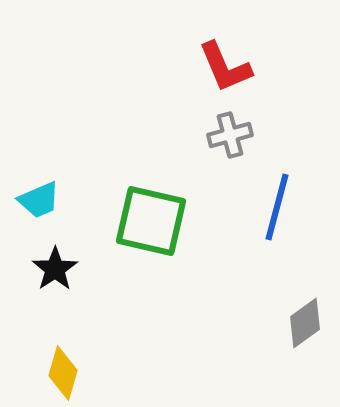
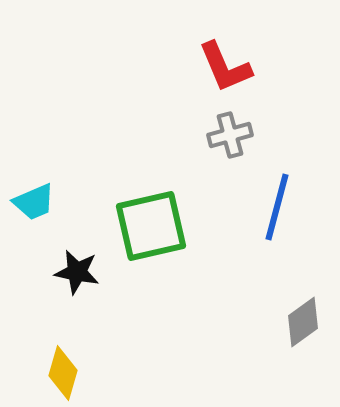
cyan trapezoid: moved 5 px left, 2 px down
green square: moved 5 px down; rotated 26 degrees counterclockwise
black star: moved 22 px right, 3 px down; rotated 27 degrees counterclockwise
gray diamond: moved 2 px left, 1 px up
